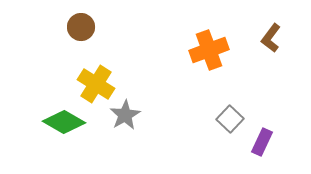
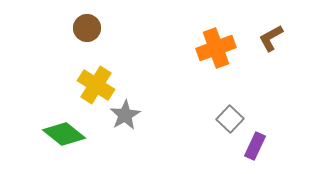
brown circle: moved 6 px right, 1 px down
brown L-shape: rotated 24 degrees clockwise
orange cross: moved 7 px right, 2 px up
yellow cross: moved 1 px down
green diamond: moved 12 px down; rotated 9 degrees clockwise
purple rectangle: moved 7 px left, 4 px down
